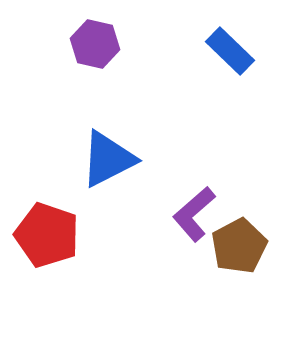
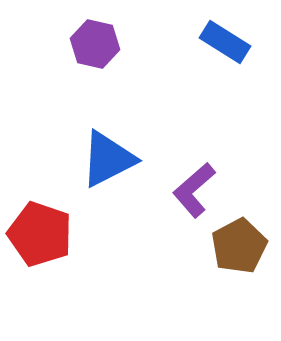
blue rectangle: moved 5 px left, 9 px up; rotated 12 degrees counterclockwise
purple L-shape: moved 24 px up
red pentagon: moved 7 px left, 1 px up
